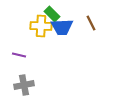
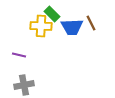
blue trapezoid: moved 10 px right
